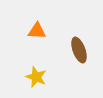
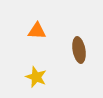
brown ellipse: rotated 10 degrees clockwise
